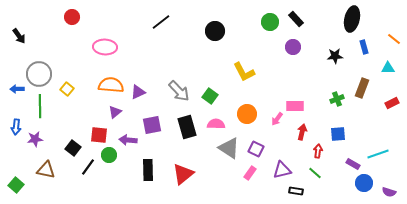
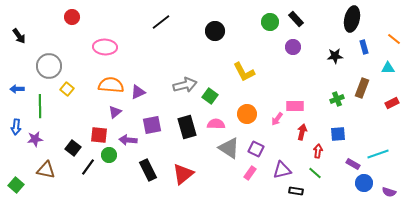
gray circle at (39, 74): moved 10 px right, 8 px up
gray arrow at (179, 91): moved 6 px right, 6 px up; rotated 60 degrees counterclockwise
black rectangle at (148, 170): rotated 25 degrees counterclockwise
